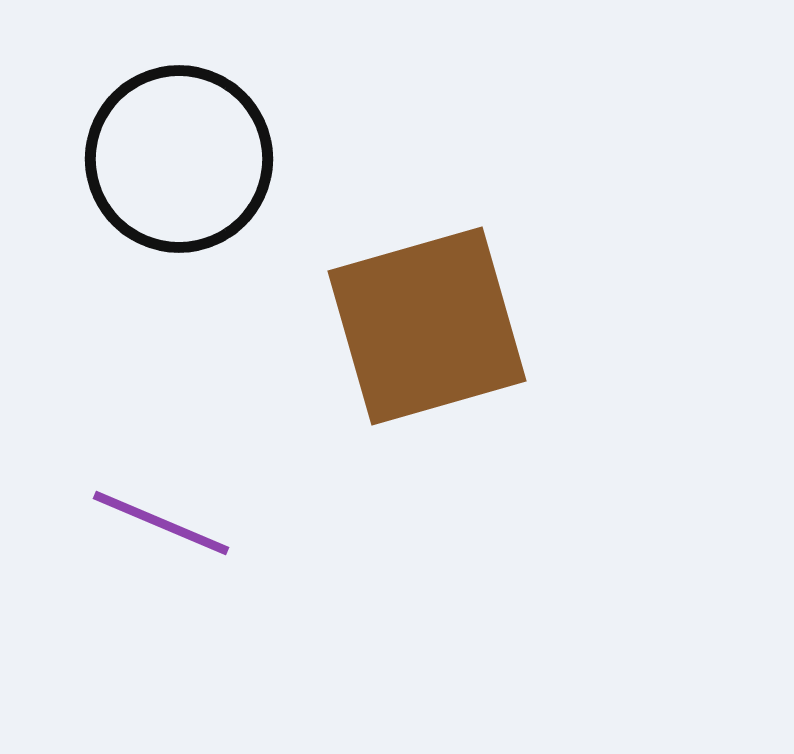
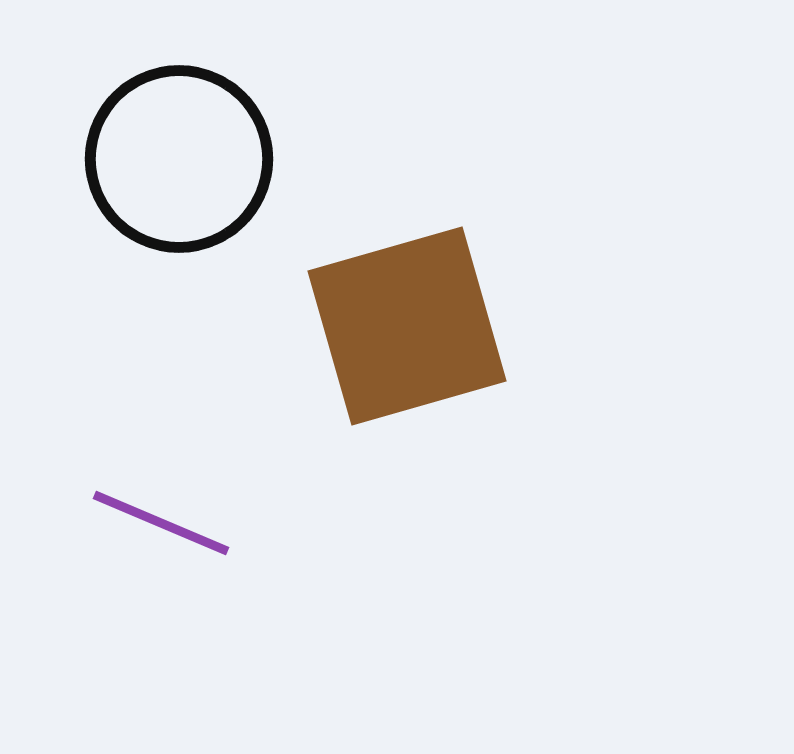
brown square: moved 20 px left
